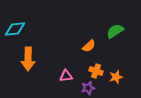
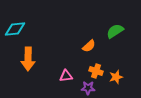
purple star: rotated 16 degrees clockwise
